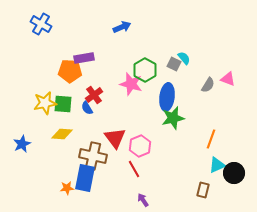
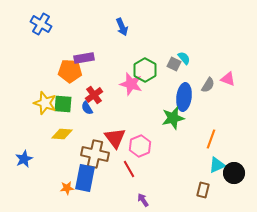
blue arrow: rotated 90 degrees clockwise
blue ellipse: moved 17 px right
yellow star: rotated 30 degrees clockwise
blue star: moved 2 px right, 15 px down
brown cross: moved 2 px right, 2 px up
red line: moved 5 px left
